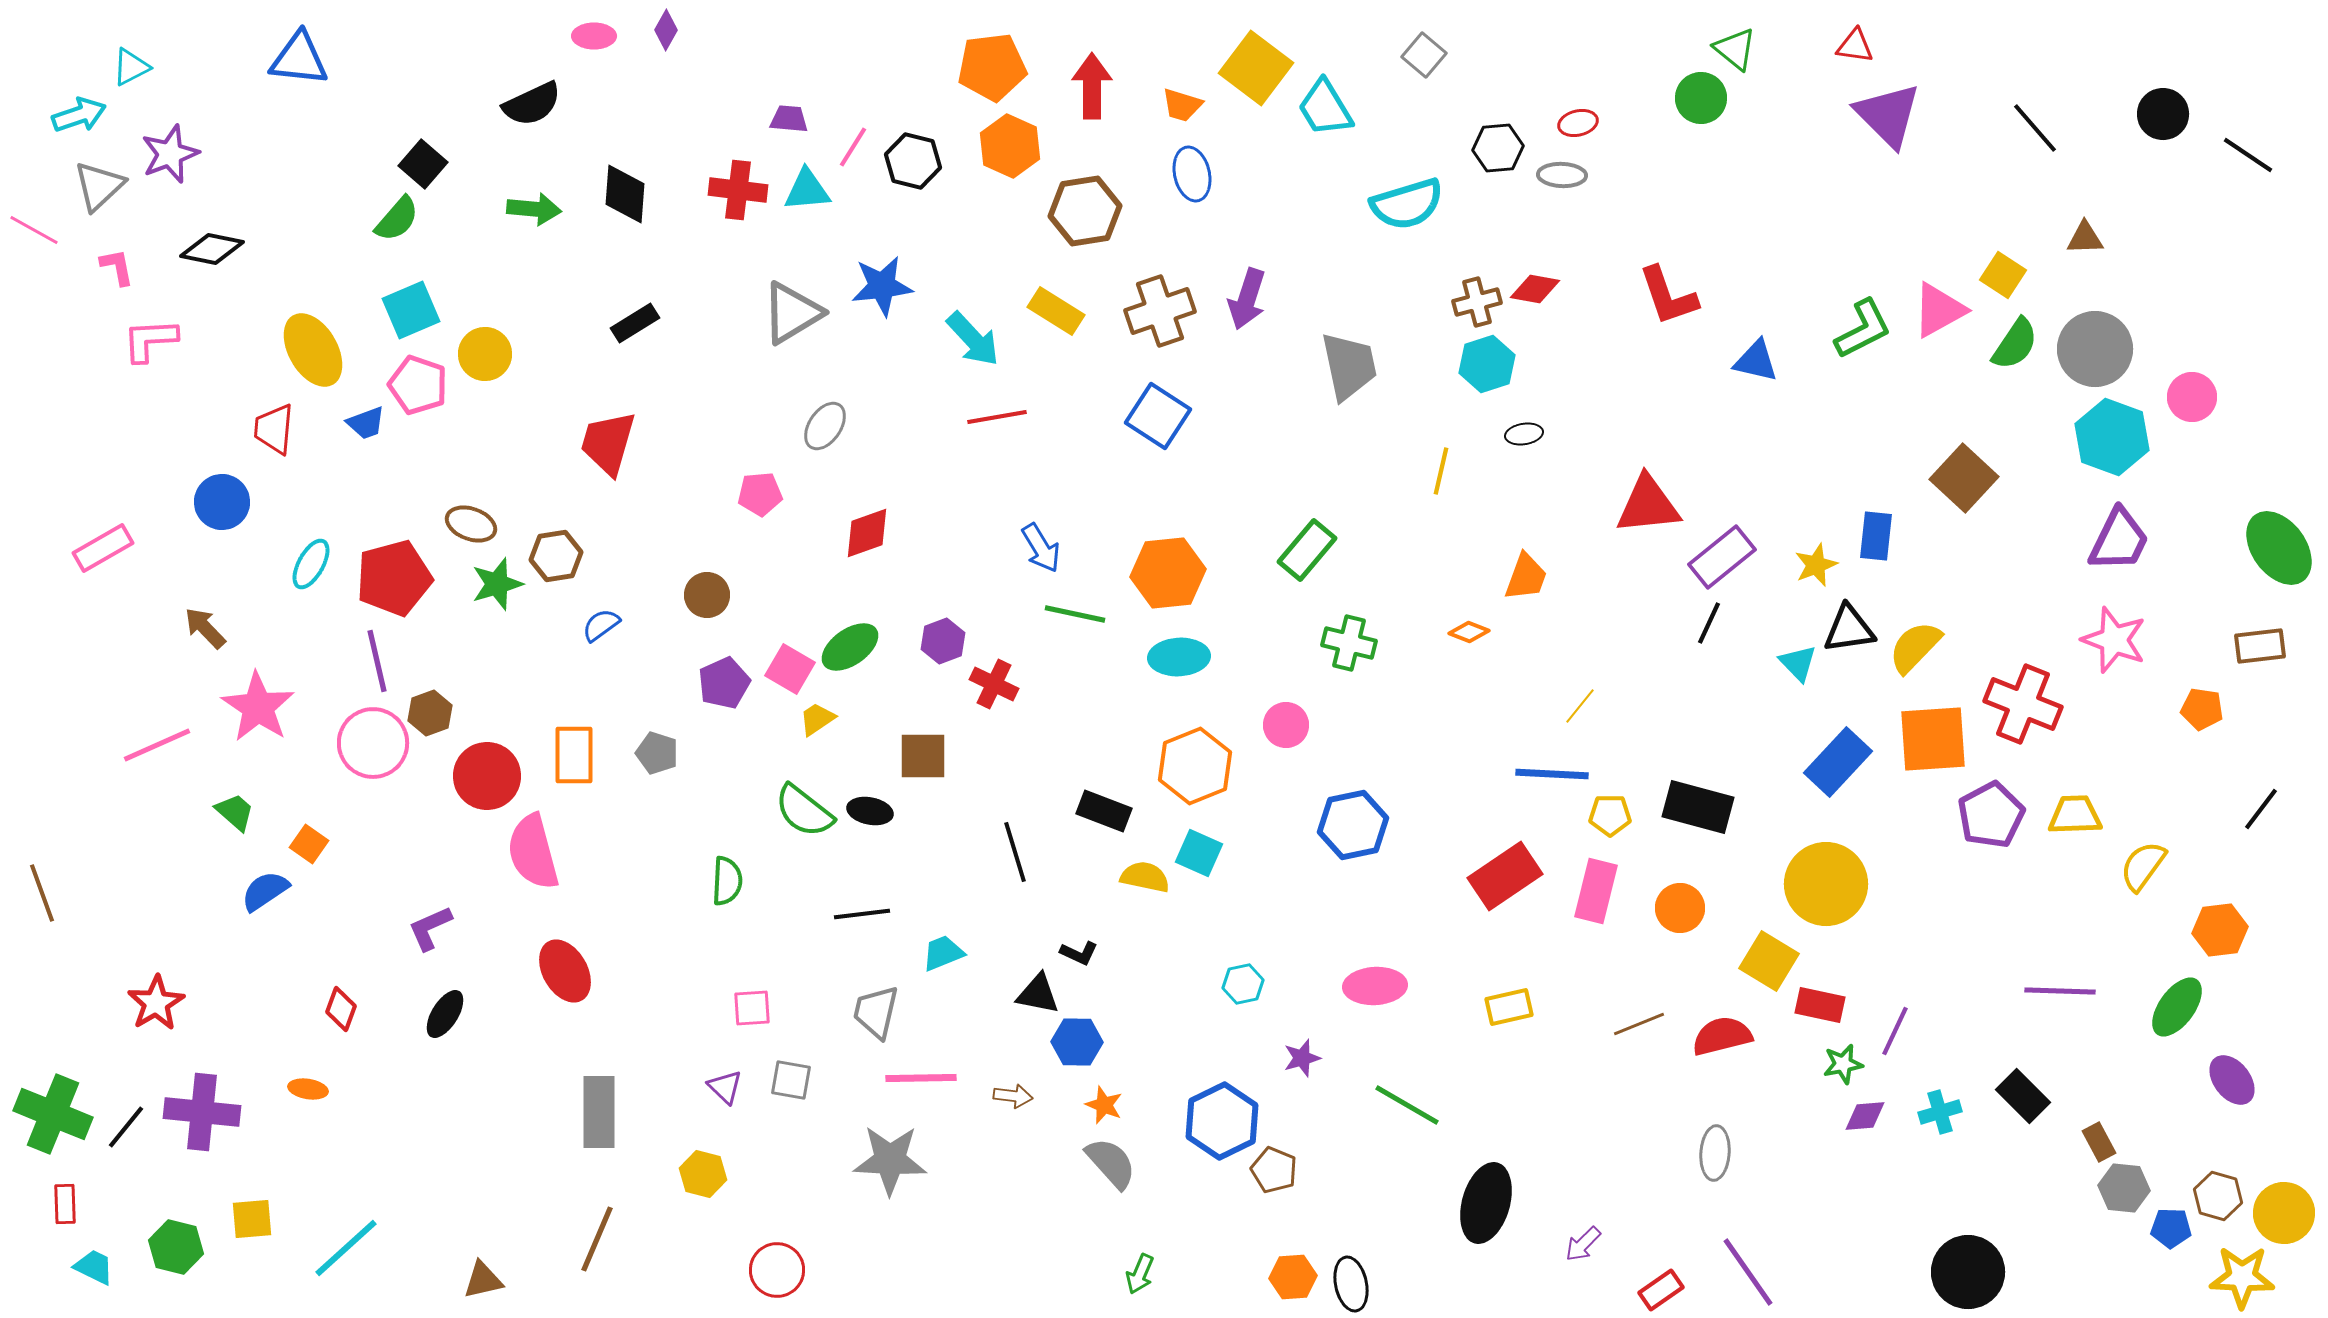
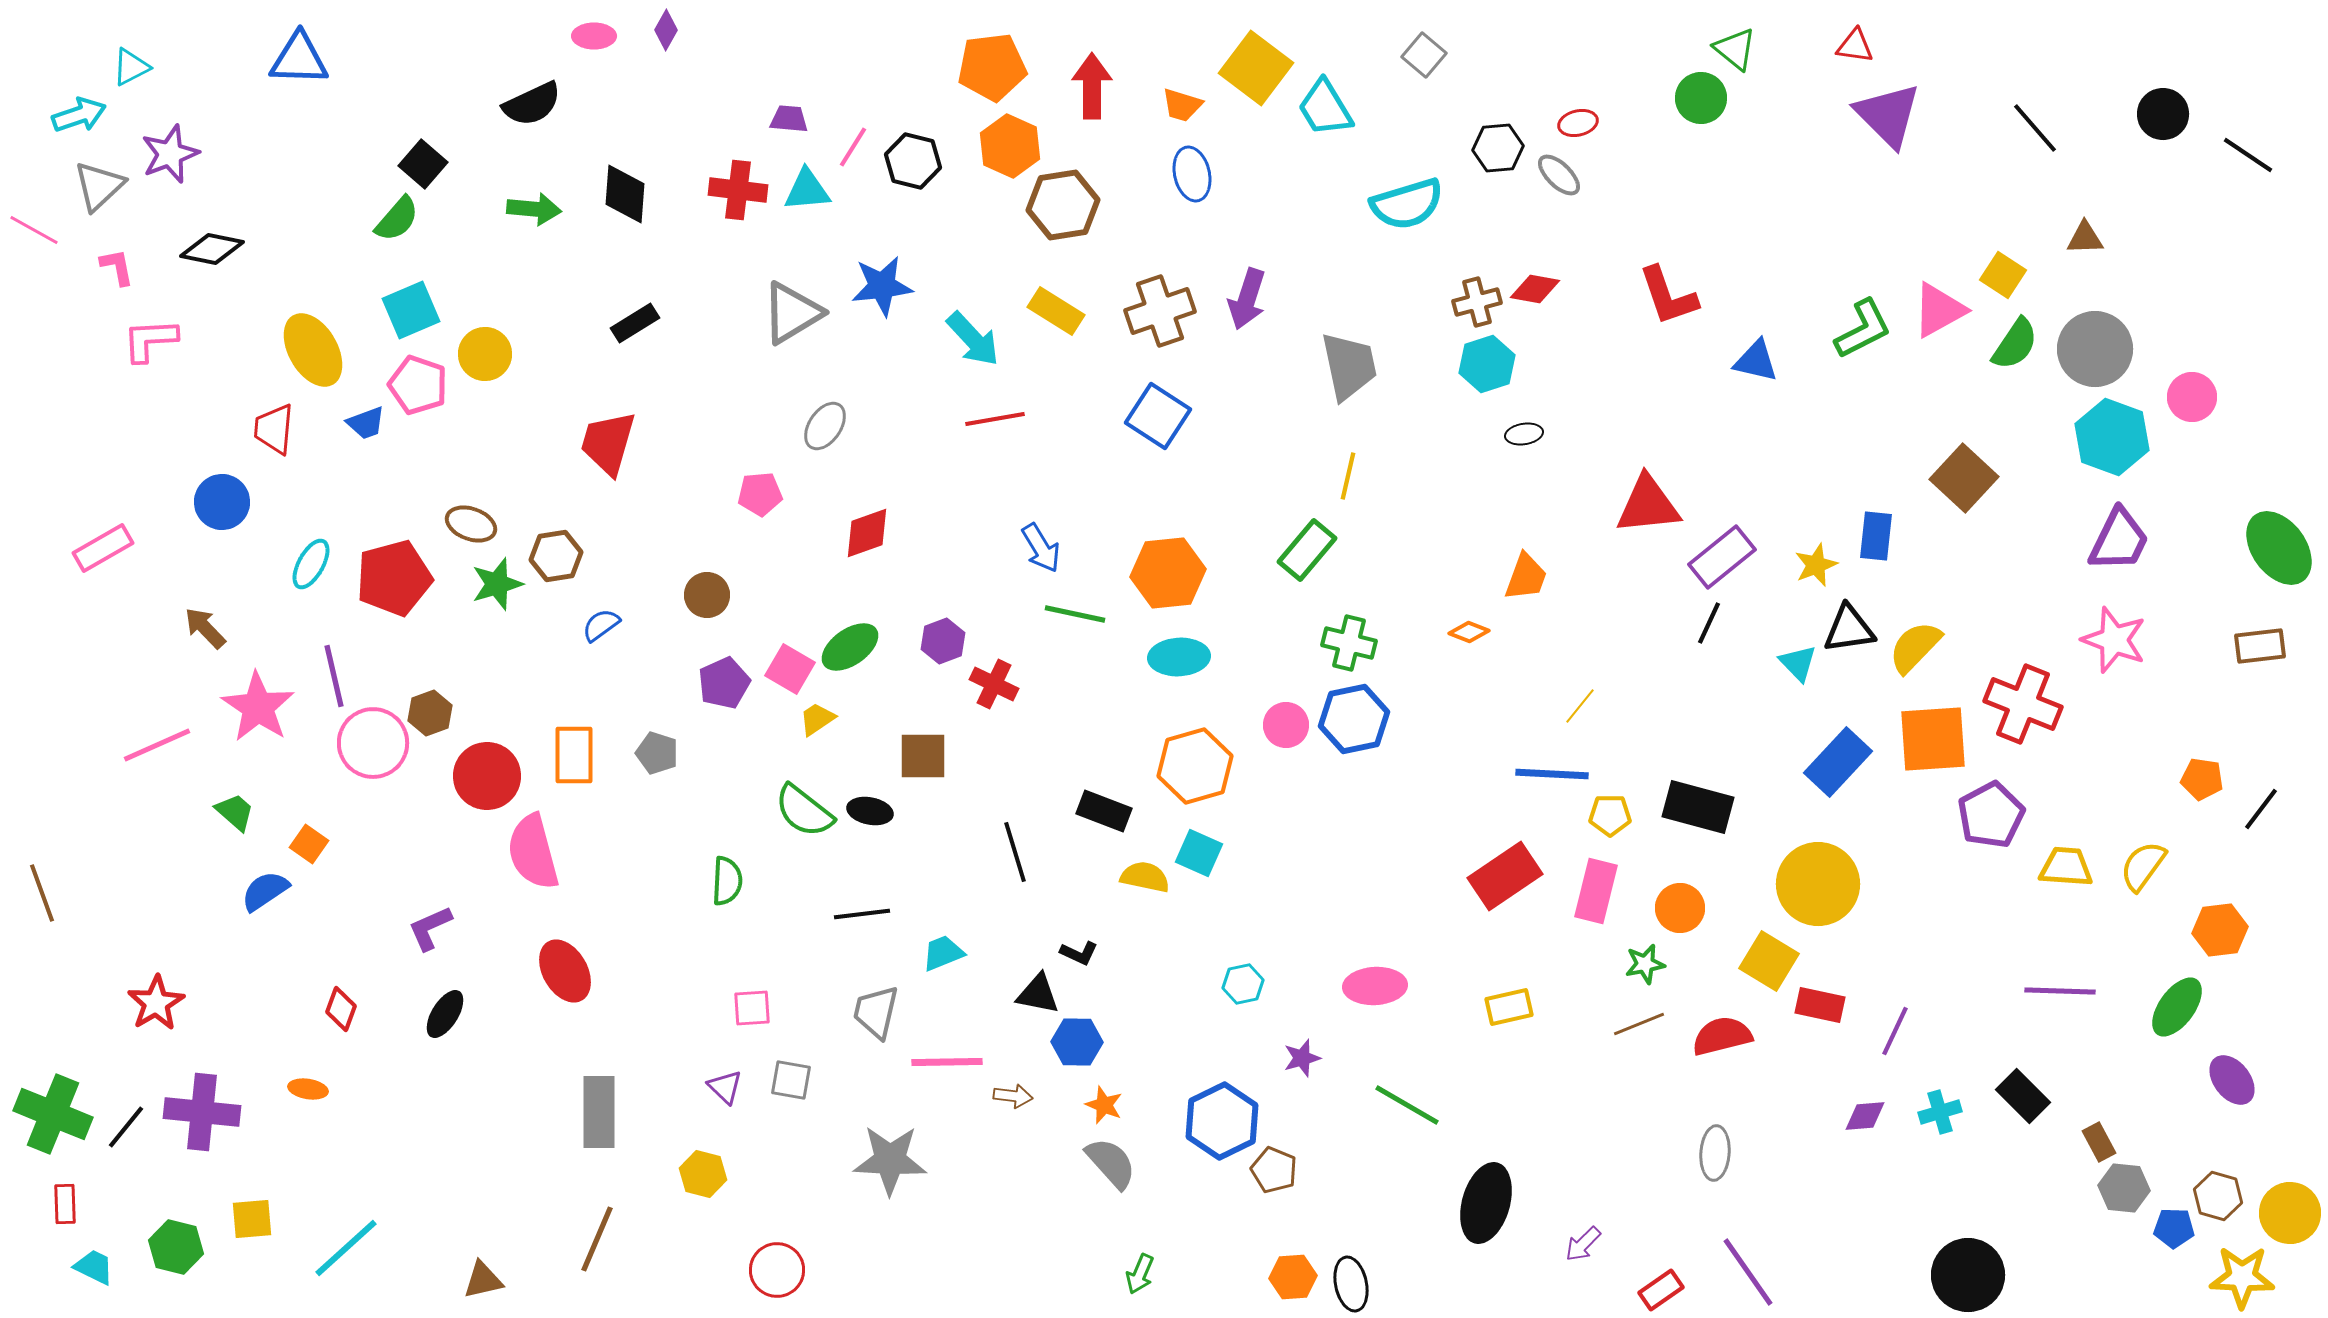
blue triangle at (299, 59): rotated 4 degrees counterclockwise
gray ellipse at (1562, 175): moved 3 px left; rotated 42 degrees clockwise
brown hexagon at (1085, 211): moved 22 px left, 6 px up
red line at (997, 417): moved 2 px left, 2 px down
yellow line at (1441, 471): moved 93 px left, 5 px down
purple line at (377, 661): moved 43 px left, 15 px down
orange pentagon at (2202, 709): moved 70 px down
orange hexagon at (1195, 766): rotated 6 degrees clockwise
yellow trapezoid at (2075, 815): moved 9 px left, 52 px down; rotated 6 degrees clockwise
blue hexagon at (1353, 825): moved 1 px right, 106 px up
yellow circle at (1826, 884): moved 8 px left
green star at (1843, 1064): moved 198 px left, 100 px up
pink line at (921, 1078): moved 26 px right, 16 px up
yellow circle at (2284, 1213): moved 6 px right
blue pentagon at (2171, 1228): moved 3 px right
black circle at (1968, 1272): moved 3 px down
